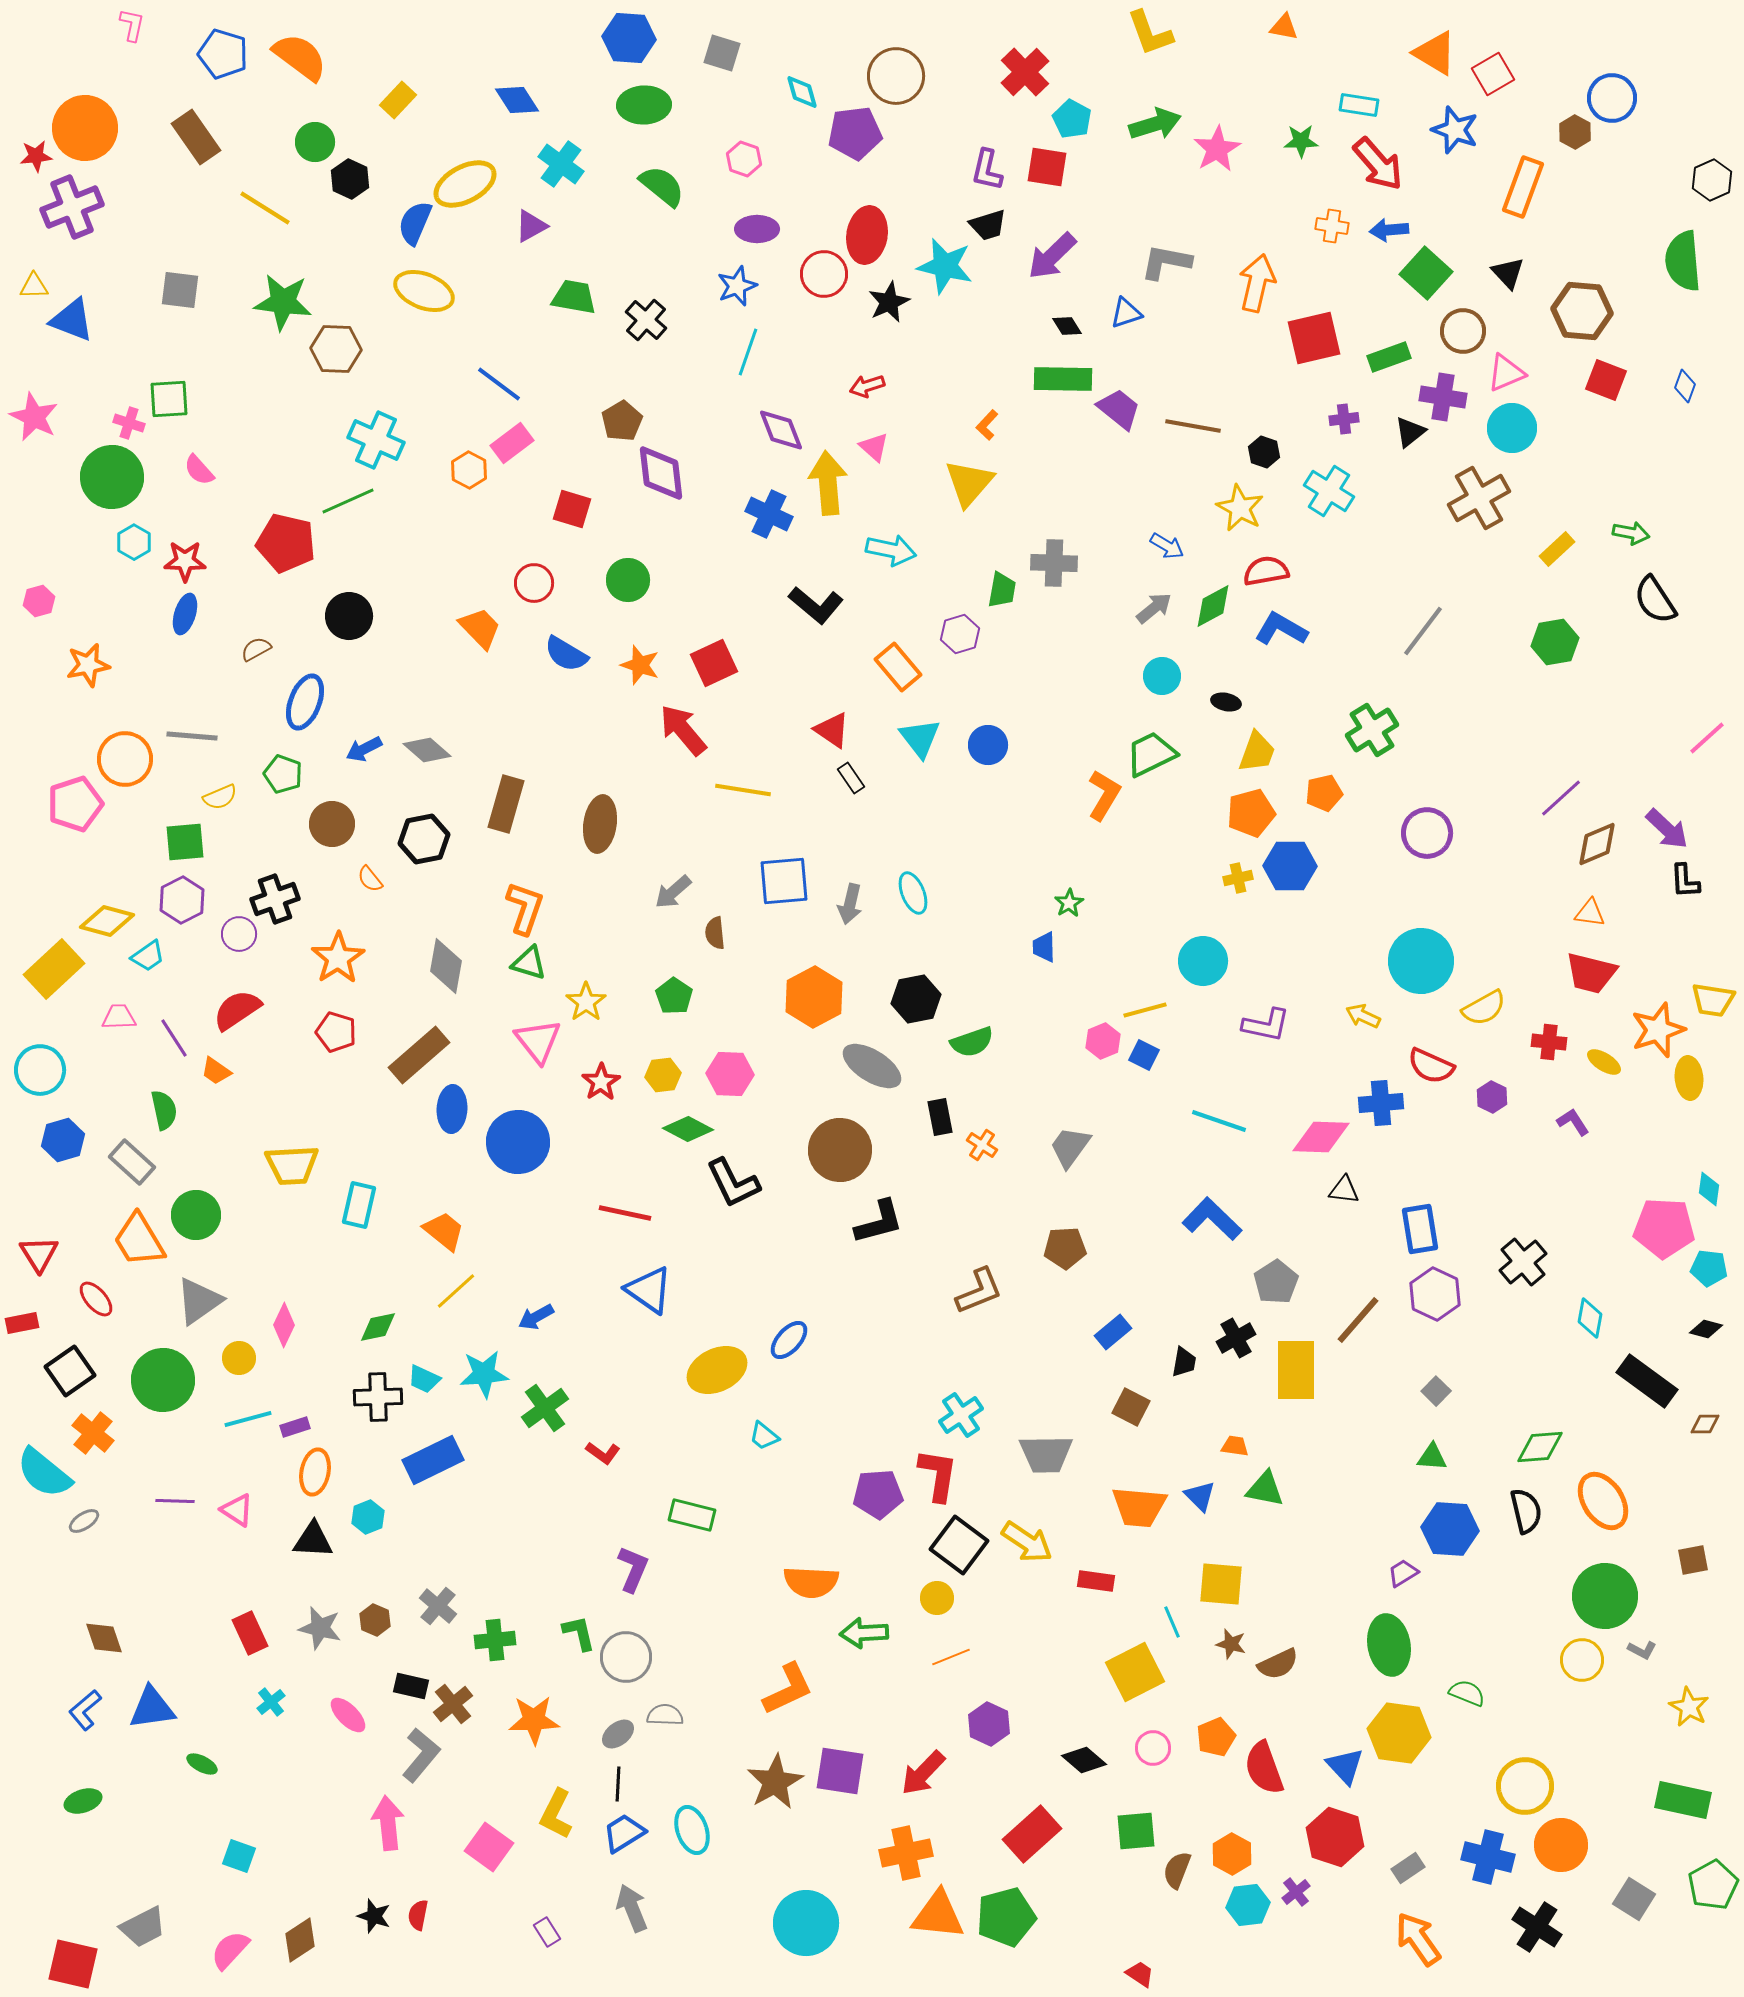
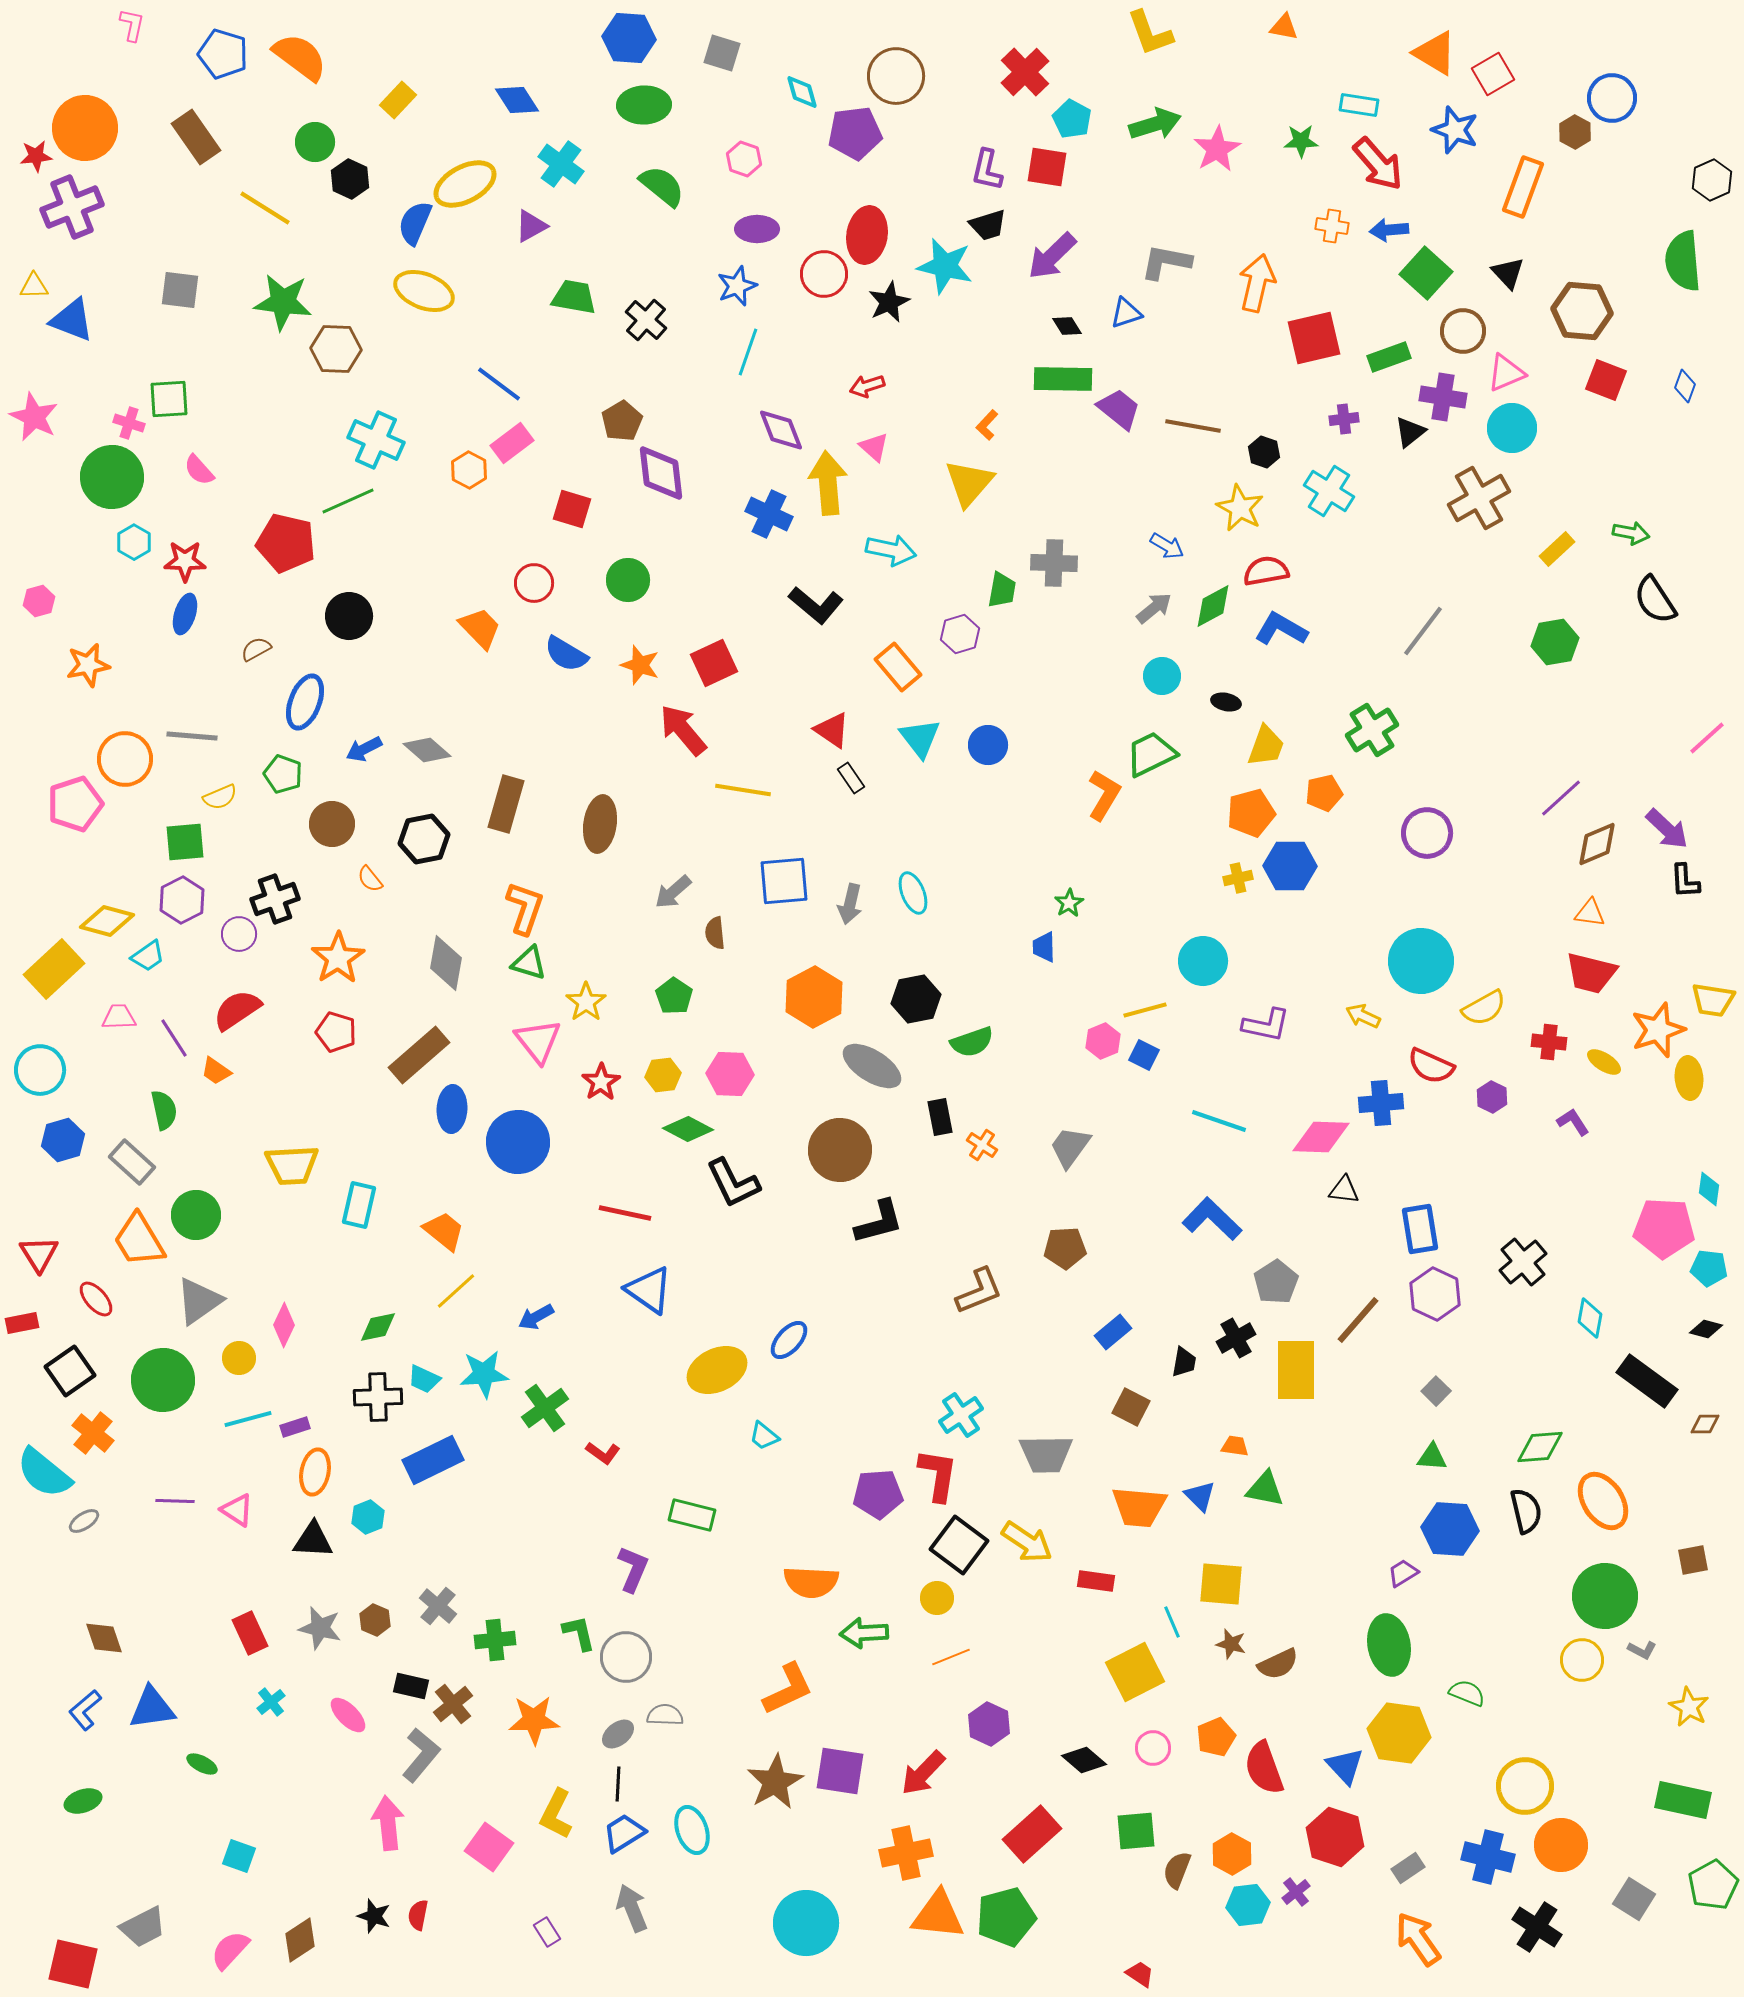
yellow trapezoid at (1257, 752): moved 9 px right, 6 px up
gray diamond at (446, 966): moved 3 px up
